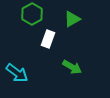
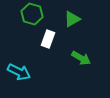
green hexagon: rotated 15 degrees counterclockwise
green arrow: moved 9 px right, 9 px up
cyan arrow: moved 2 px right, 1 px up; rotated 10 degrees counterclockwise
